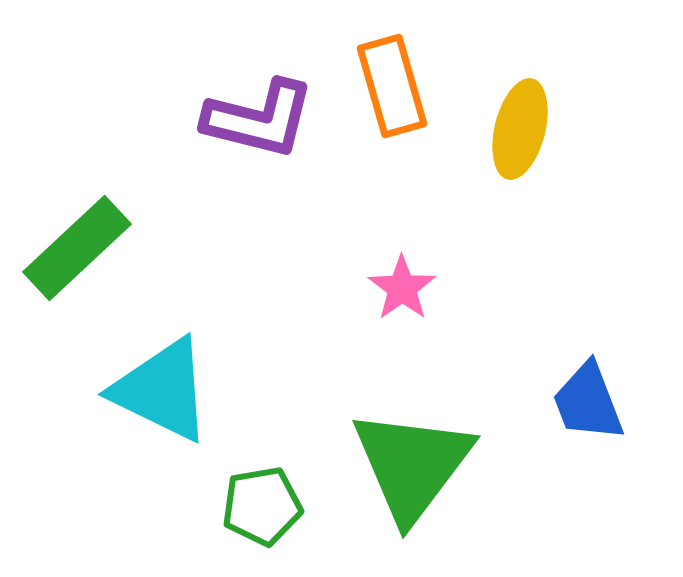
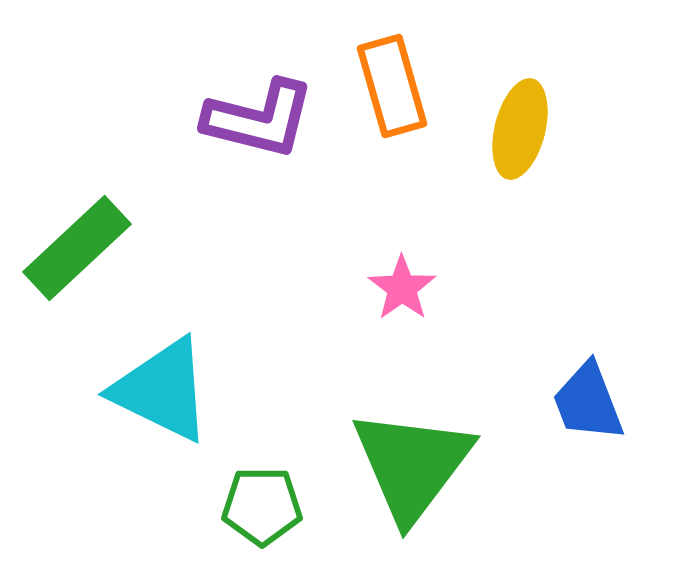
green pentagon: rotated 10 degrees clockwise
